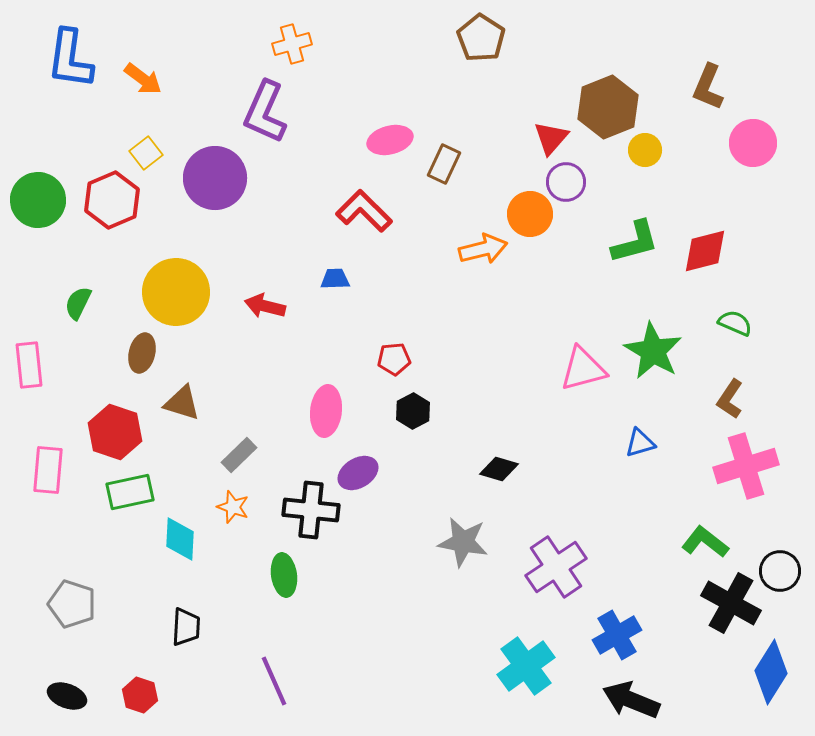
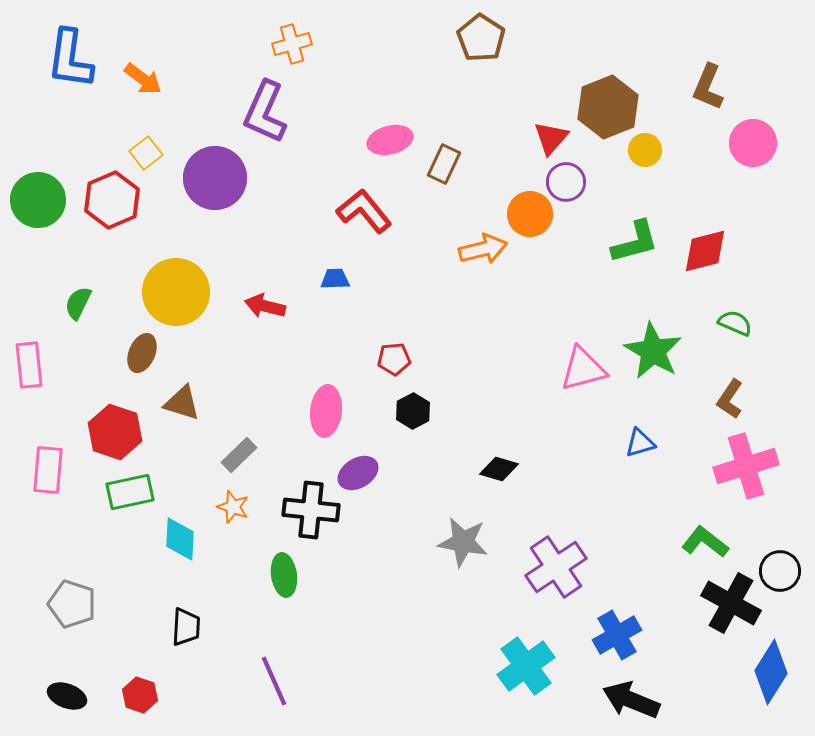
red L-shape at (364, 211): rotated 6 degrees clockwise
brown ellipse at (142, 353): rotated 9 degrees clockwise
